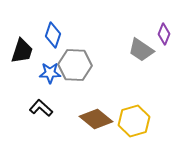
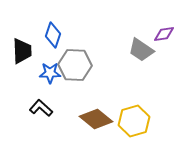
purple diamond: rotated 60 degrees clockwise
black trapezoid: rotated 20 degrees counterclockwise
